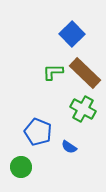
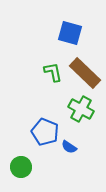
blue square: moved 2 px left, 1 px up; rotated 30 degrees counterclockwise
green L-shape: rotated 80 degrees clockwise
green cross: moved 2 px left
blue pentagon: moved 7 px right
